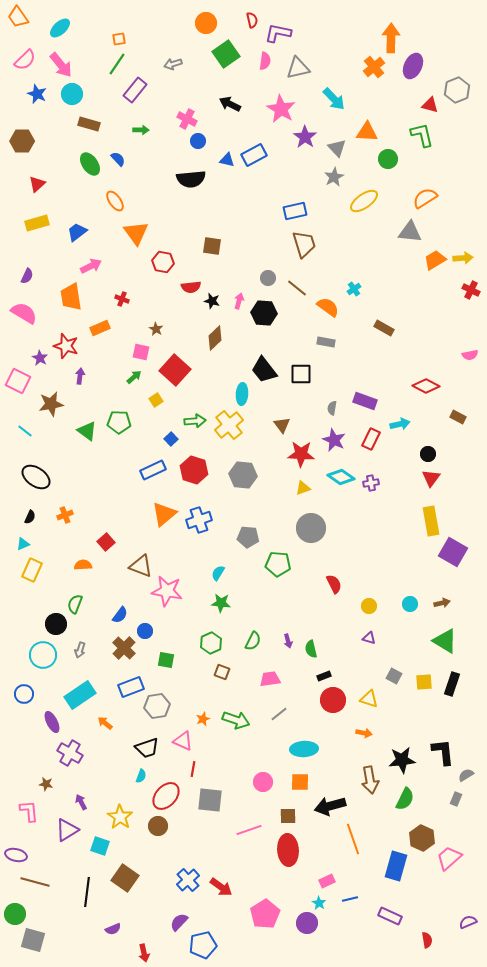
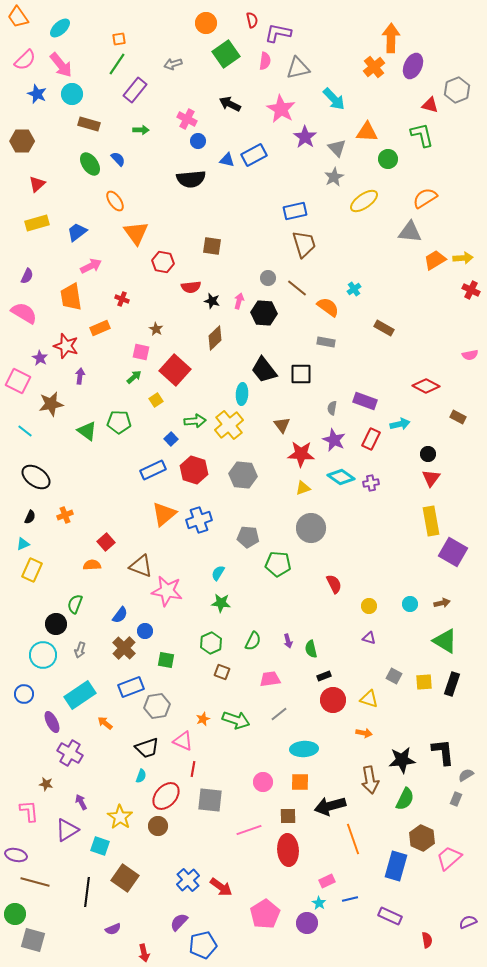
orange semicircle at (83, 565): moved 9 px right
